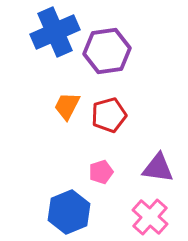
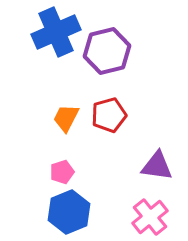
blue cross: moved 1 px right
purple hexagon: rotated 6 degrees counterclockwise
orange trapezoid: moved 1 px left, 12 px down
purple triangle: moved 1 px left, 2 px up
pink pentagon: moved 39 px left
pink cross: rotated 9 degrees clockwise
